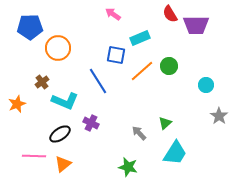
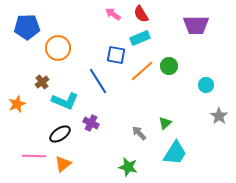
red semicircle: moved 29 px left
blue pentagon: moved 3 px left
